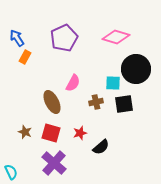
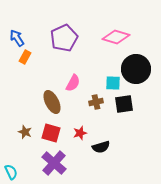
black semicircle: rotated 24 degrees clockwise
